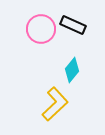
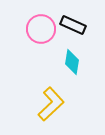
cyan diamond: moved 8 px up; rotated 30 degrees counterclockwise
yellow L-shape: moved 4 px left
